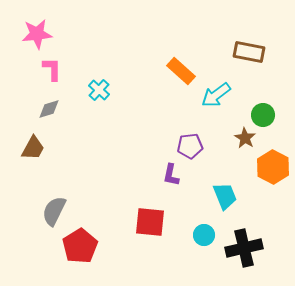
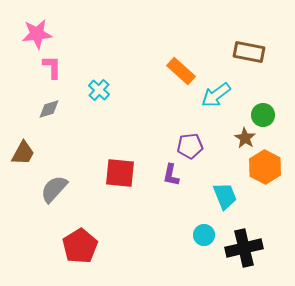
pink L-shape: moved 2 px up
brown trapezoid: moved 10 px left, 5 px down
orange hexagon: moved 8 px left
gray semicircle: moved 22 px up; rotated 16 degrees clockwise
red square: moved 30 px left, 49 px up
